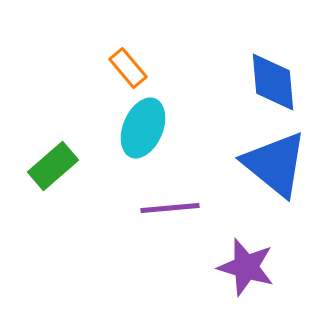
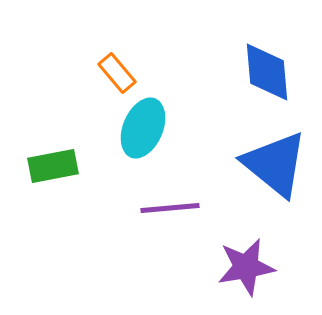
orange rectangle: moved 11 px left, 5 px down
blue diamond: moved 6 px left, 10 px up
green rectangle: rotated 30 degrees clockwise
purple star: rotated 26 degrees counterclockwise
